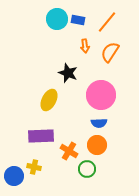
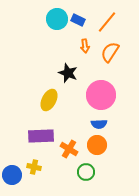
blue rectangle: rotated 16 degrees clockwise
blue semicircle: moved 1 px down
orange cross: moved 2 px up
green circle: moved 1 px left, 3 px down
blue circle: moved 2 px left, 1 px up
